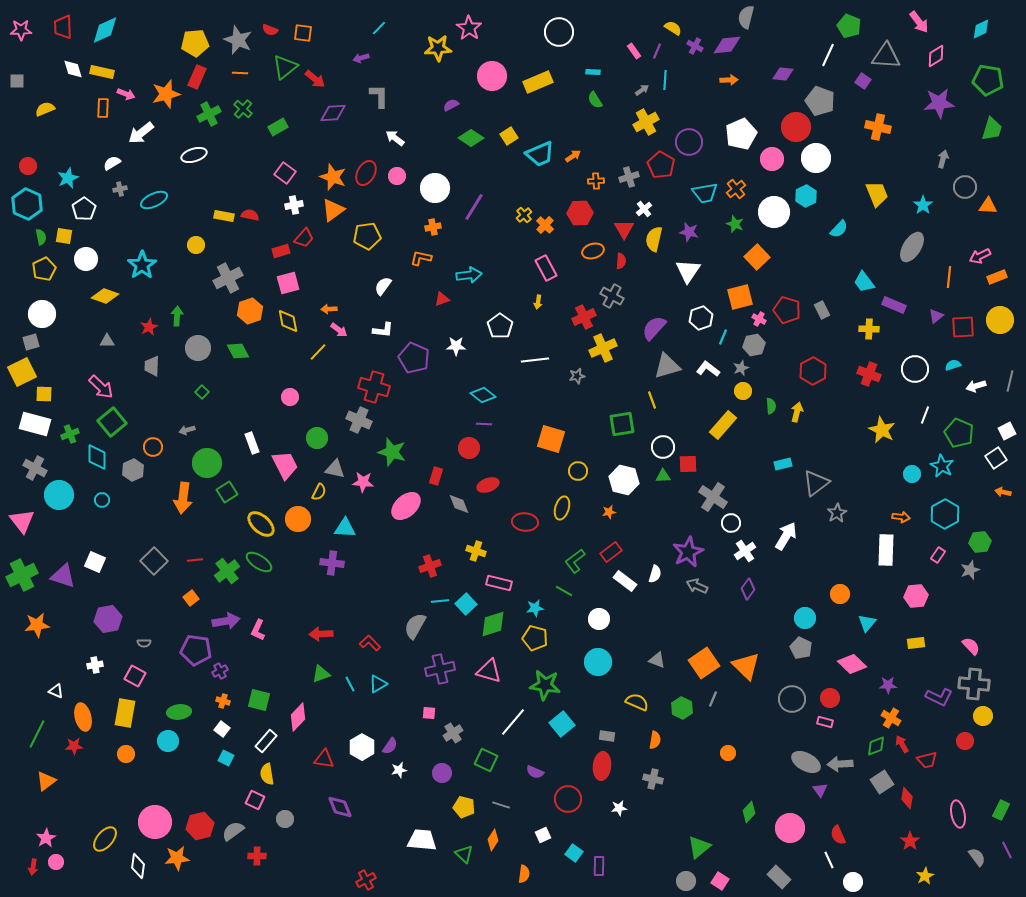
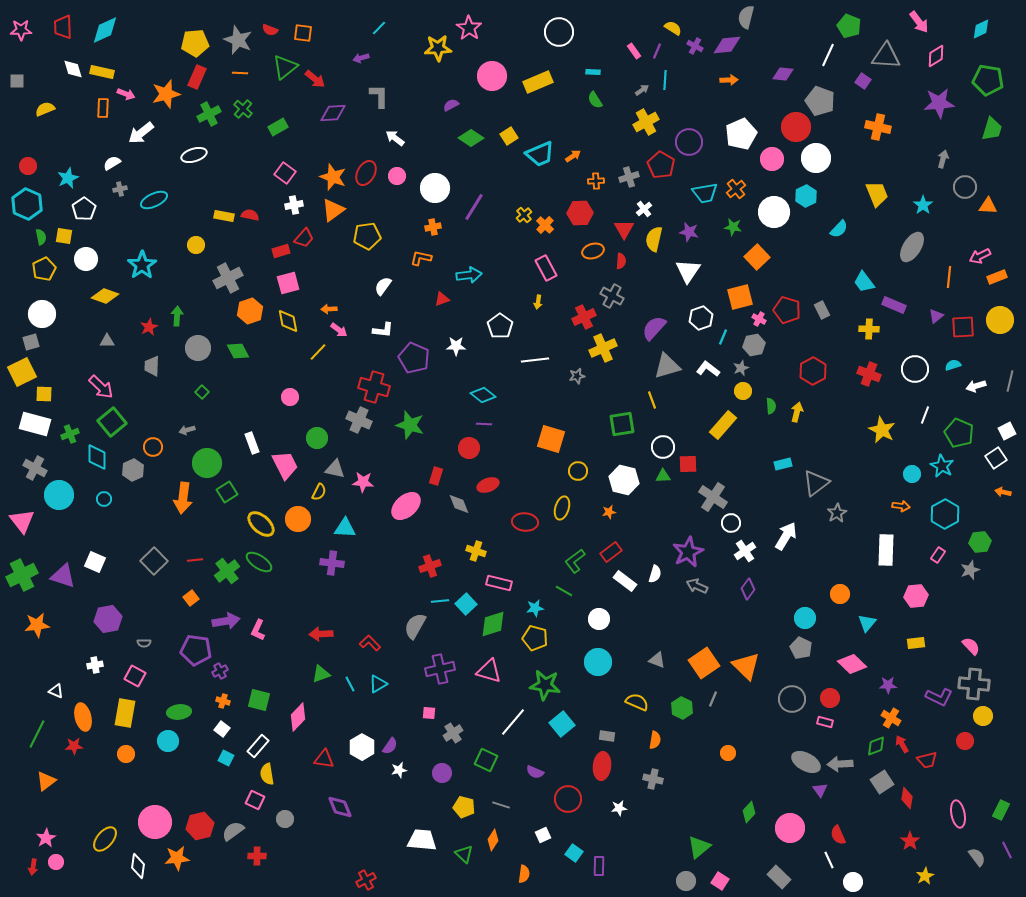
green star at (735, 224): moved 2 px left, 3 px down; rotated 12 degrees counterclockwise
green star at (392, 452): moved 18 px right, 27 px up
cyan circle at (102, 500): moved 2 px right, 1 px up
orange arrow at (901, 517): moved 11 px up
white rectangle at (266, 741): moved 8 px left, 5 px down
